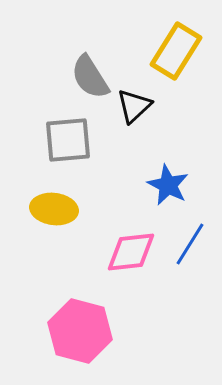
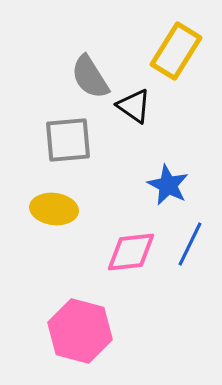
black triangle: rotated 42 degrees counterclockwise
blue line: rotated 6 degrees counterclockwise
